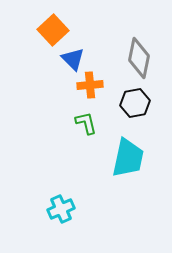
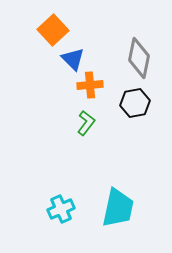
green L-shape: rotated 50 degrees clockwise
cyan trapezoid: moved 10 px left, 50 px down
